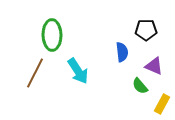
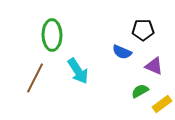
black pentagon: moved 3 px left
blue semicircle: rotated 120 degrees clockwise
brown line: moved 5 px down
green semicircle: moved 5 px down; rotated 102 degrees clockwise
yellow rectangle: rotated 24 degrees clockwise
